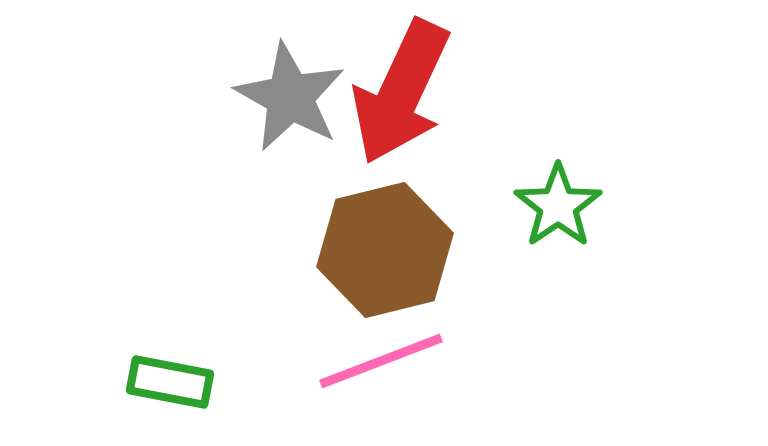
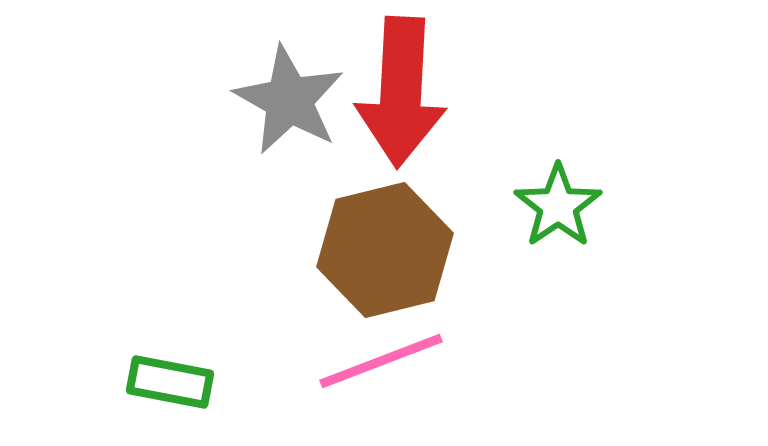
red arrow: rotated 22 degrees counterclockwise
gray star: moved 1 px left, 3 px down
